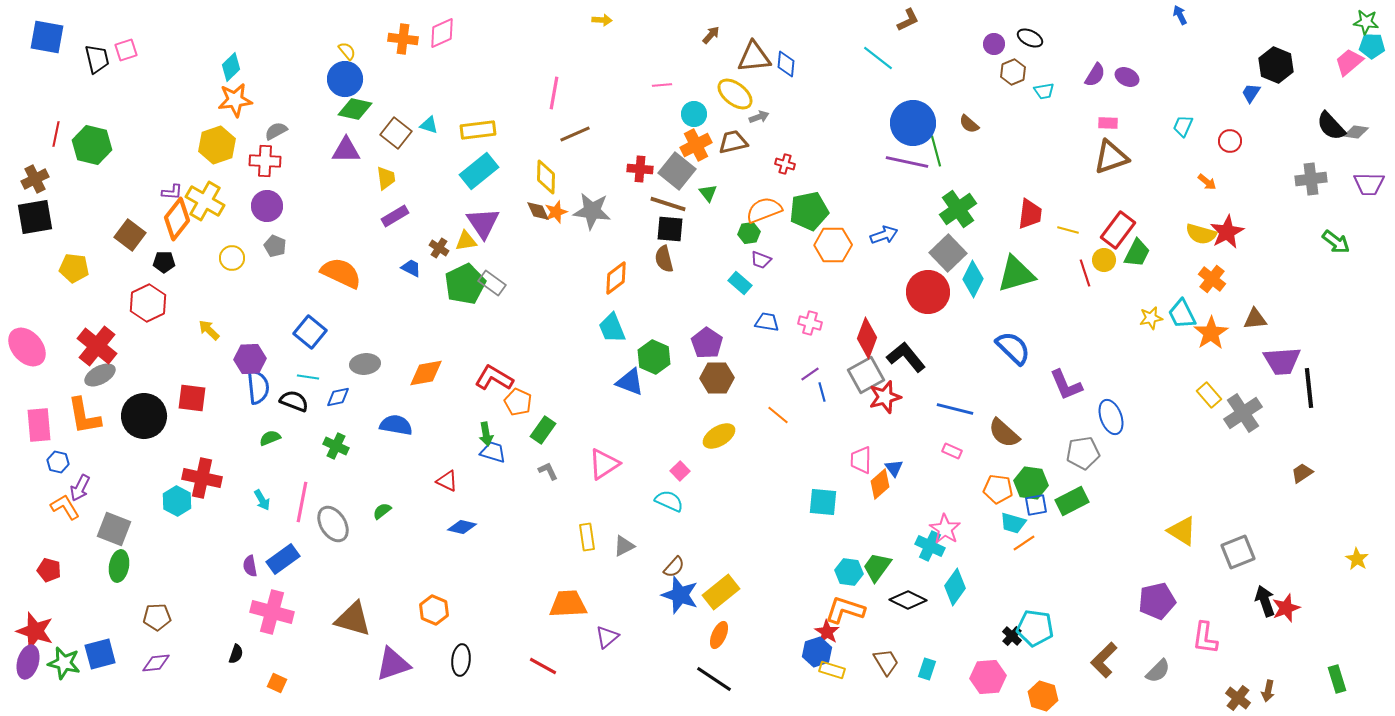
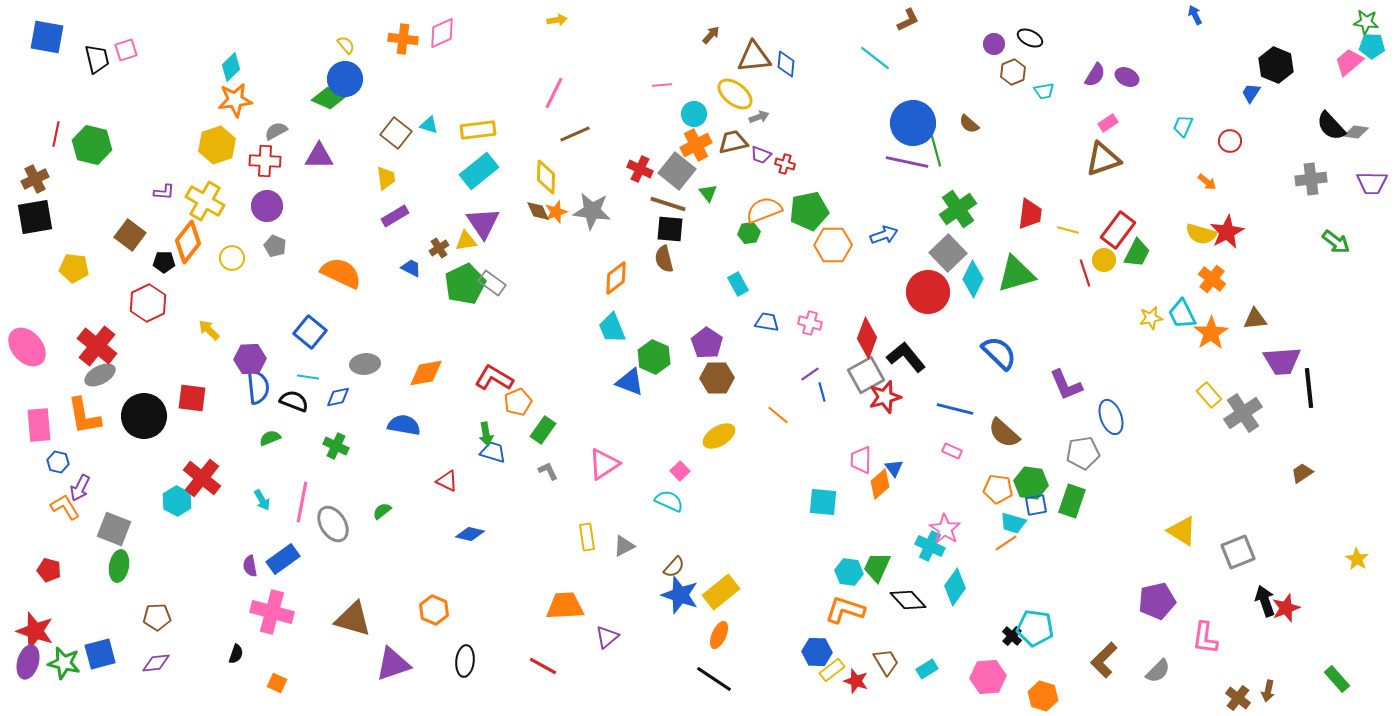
blue arrow at (1180, 15): moved 15 px right
yellow arrow at (602, 20): moved 45 px left; rotated 12 degrees counterclockwise
yellow semicircle at (347, 51): moved 1 px left, 6 px up
cyan line at (878, 58): moved 3 px left
pink line at (554, 93): rotated 16 degrees clockwise
green diamond at (355, 109): moved 26 px left, 11 px up; rotated 12 degrees clockwise
pink rectangle at (1108, 123): rotated 36 degrees counterclockwise
purple triangle at (346, 150): moved 27 px left, 6 px down
brown triangle at (1111, 157): moved 8 px left, 2 px down
red cross at (640, 169): rotated 20 degrees clockwise
purple trapezoid at (1369, 184): moved 3 px right, 1 px up
purple L-shape at (172, 192): moved 8 px left
orange diamond at (177, 219): moved 11 px right, 23 px down
brown cross at (439, 248): rotated 24 degrees clockwise
purple trapezoid at (761, 260): moved 105 px up
cyan rectangle at (740, 283): moved 2 px left, 1 px down; rotated 20 degrees clockwise
blue semicircle at (1013, 348): moved 14 px left, 5 px down
orange pentagon at (518, 402): rotated 24 degrees clockwise
blue semicircle at (396, 425): moved 8 px right
red cross at (202, 478): rotated 27 degrees clockwise
green rectangle at (1072, 501): rotated 44 degrees counterclockwise
blue diamond at (462, 527): moved 8 px right, 7 px down
orange line at (1024, 543): moved 18 px left
green trapezoid at (877, 567): rotated 12 degrees counterclockwise
black diamond at (908, 600): rotated 21 degrees clockwise
orange trapezoid at (568, 604): moved 3 px left, 2 px down
red star at (827, 632): moved 29 px right, 49 px down; rotated 15 degrees counterclockwise
blue hexagon at (817, 652): rotated 20 degrees clockwise
black ellipse at (461, 660): moved 4 px right, 1 px down
cyan rectangle at (927, 669): rotated 40 degrees clockwise
yellow rectangle at (832, 670): rotated 55 degrees counterclockwise
green rectangle at (1337, 679): rotated 24 degrees counterclockwise
